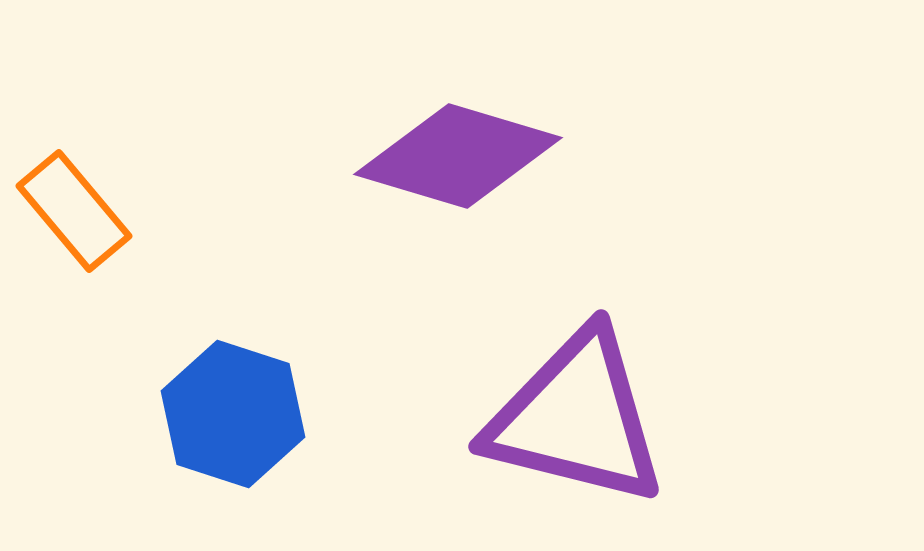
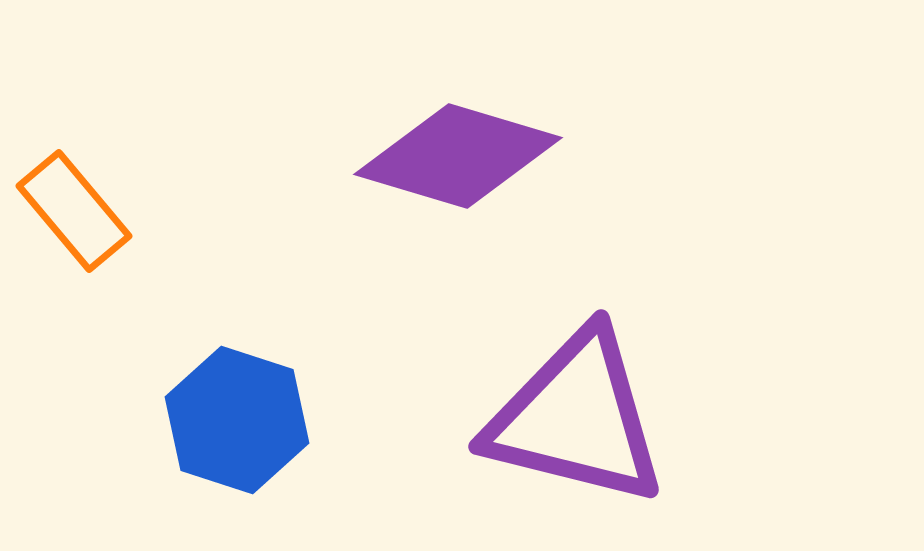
blue hexagon: moved 4 px right, 6 px down
